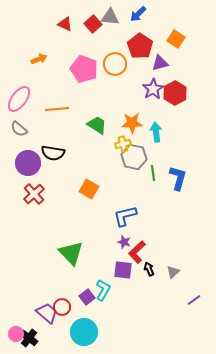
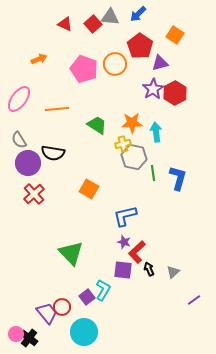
orange square at (176, 39): moved 1 px left, 4 px up
gray semicircle at (19, 129): moved 11 px down; rotated 18 degrees clockwise
purple trapezoid at (47, 313): rotated 10 degrees clockwise
